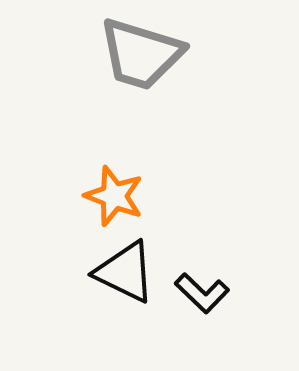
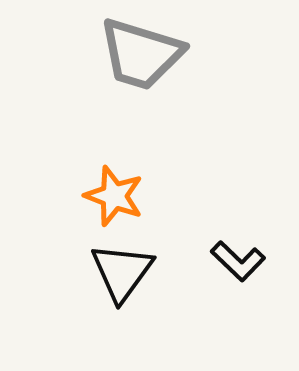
black triangle: moved 3 px left; rotated 40 degrees clockwise
black L-shape: moved 36 px right, 32 px up
